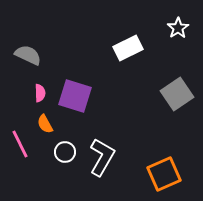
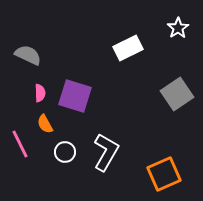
white L-shape: moved 4 px right, 5 px up
